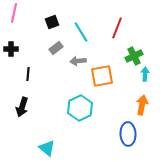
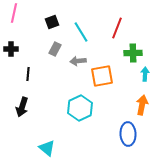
gray rectangle: moved 1 px left, 1 px down; rotated 24 degrees counterclockwise
green cross: moved 1 px left, 3 px up; rotated 24 degrees clockwise
